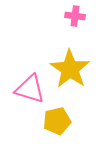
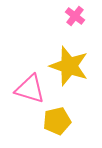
pink cross: rotated 30 degrees clockwise
yellow star: moved 1 px left, 3 px up; rotated 15 degrees counterclockwise
